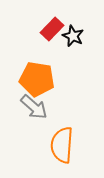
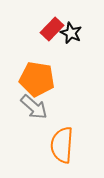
black star: moved 2 px left, 3 px up
